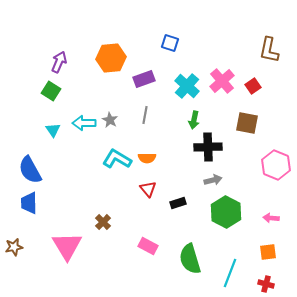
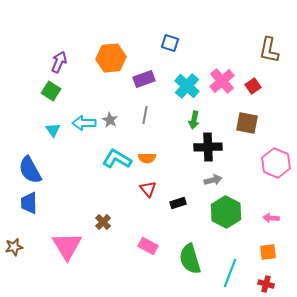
pink hexagon: moved 2 px up
